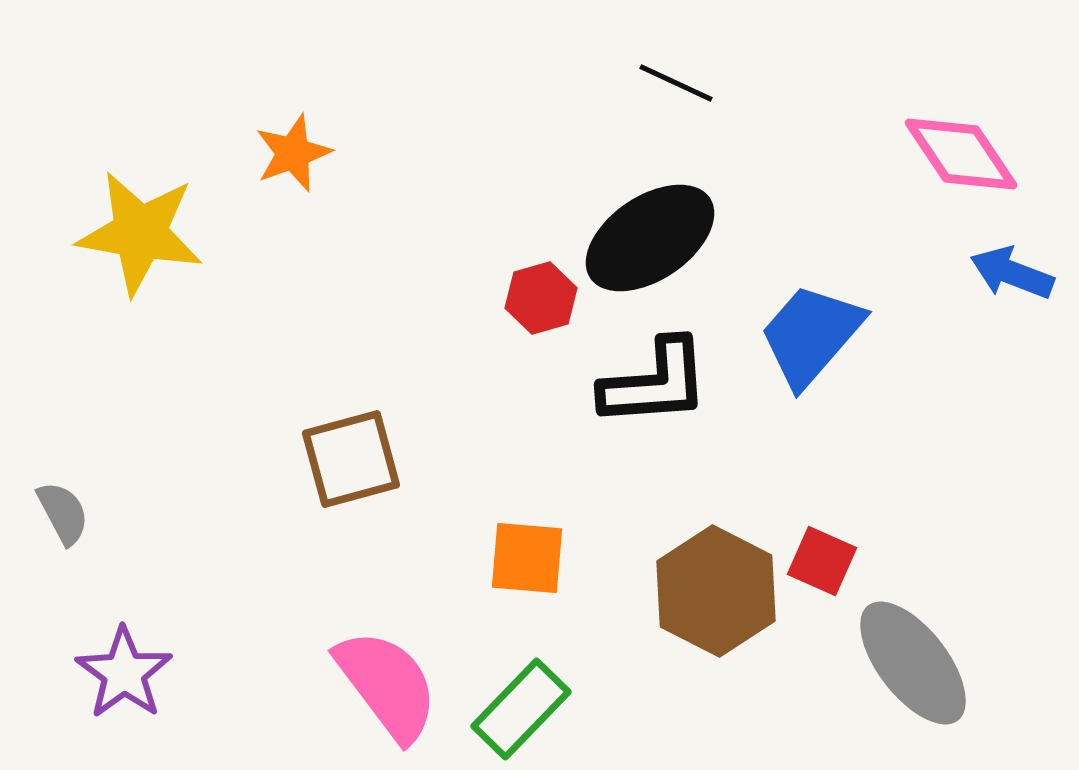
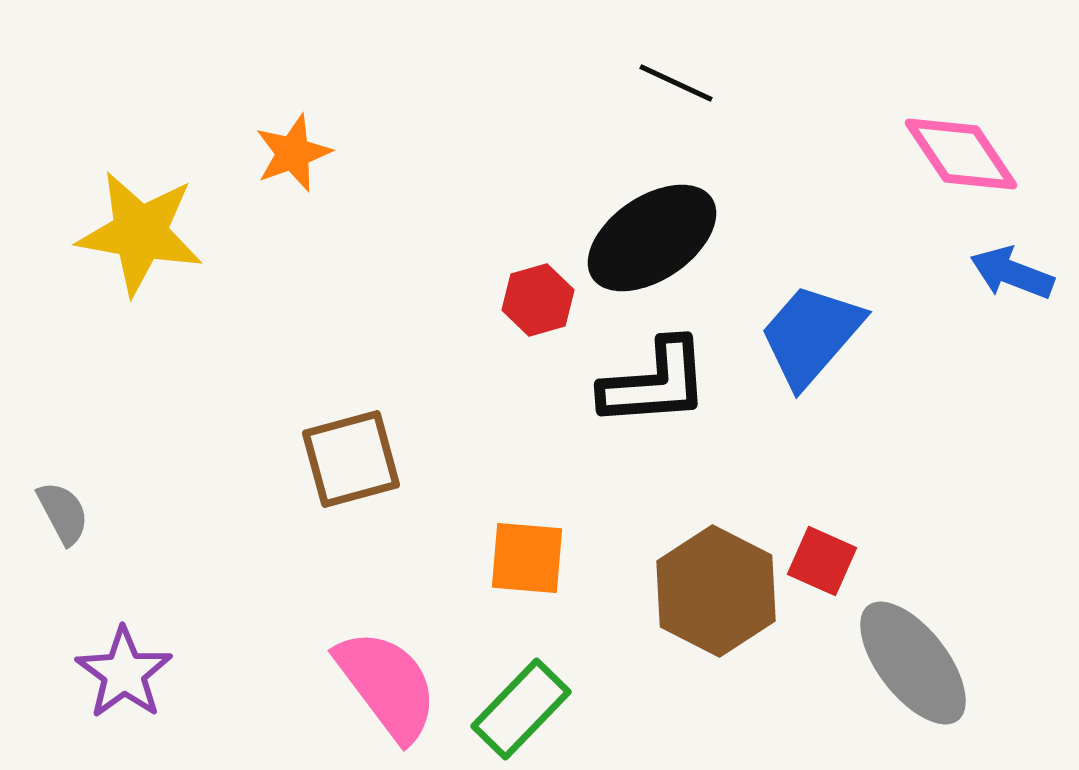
black ellipse: moved 2 px right
red hexagon: moved 3 px left, 2 px down
